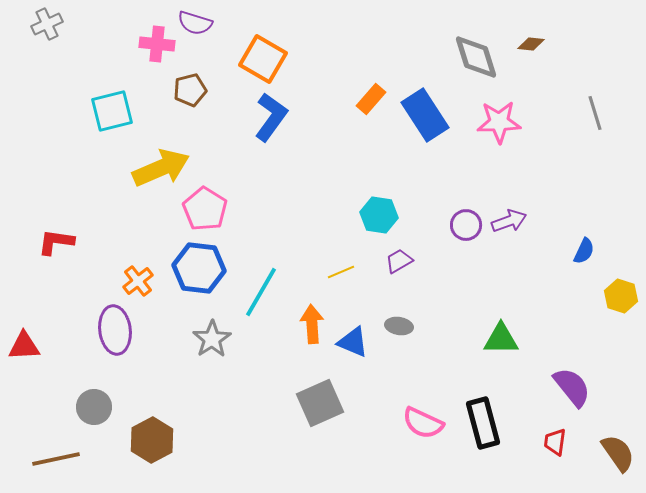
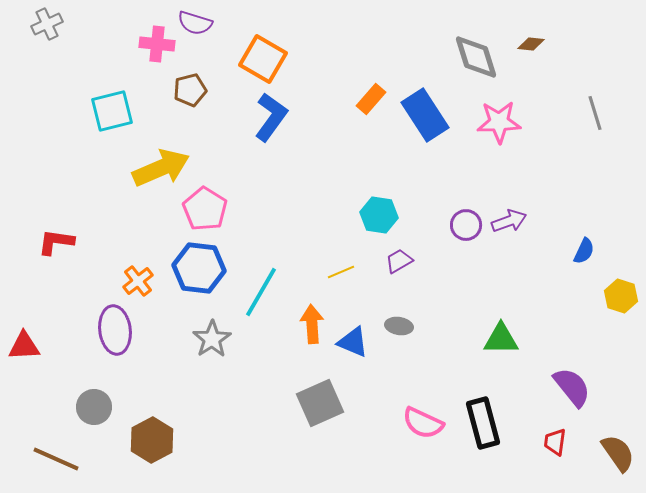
brown line at (56, 459): rotated 36 degrees clockwise
